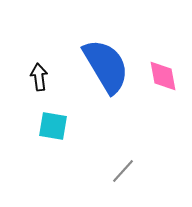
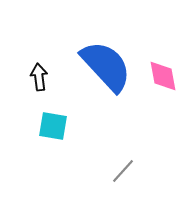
blue semicircle: rotated 12 degrees counterclockwise
